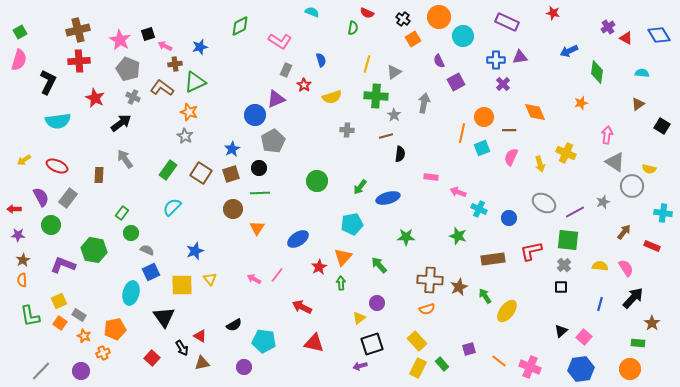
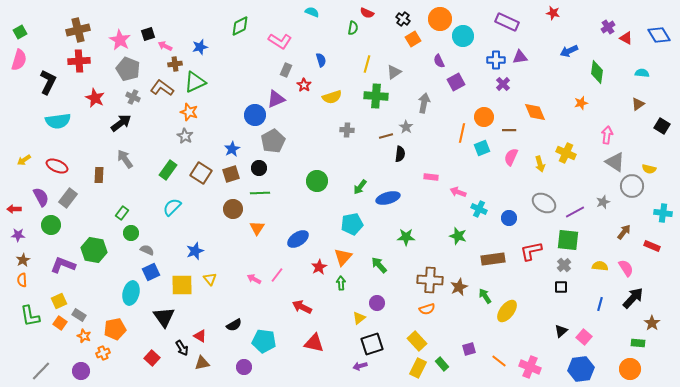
orange circle at (439, 17): moved 1 px right, 2 px down
gray star at (394, 115): moved 12 px right, 12 px down
